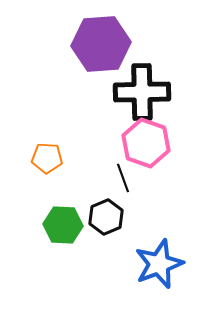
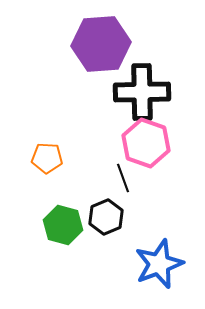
green hexagon: rotated 12 degrees clockwise
